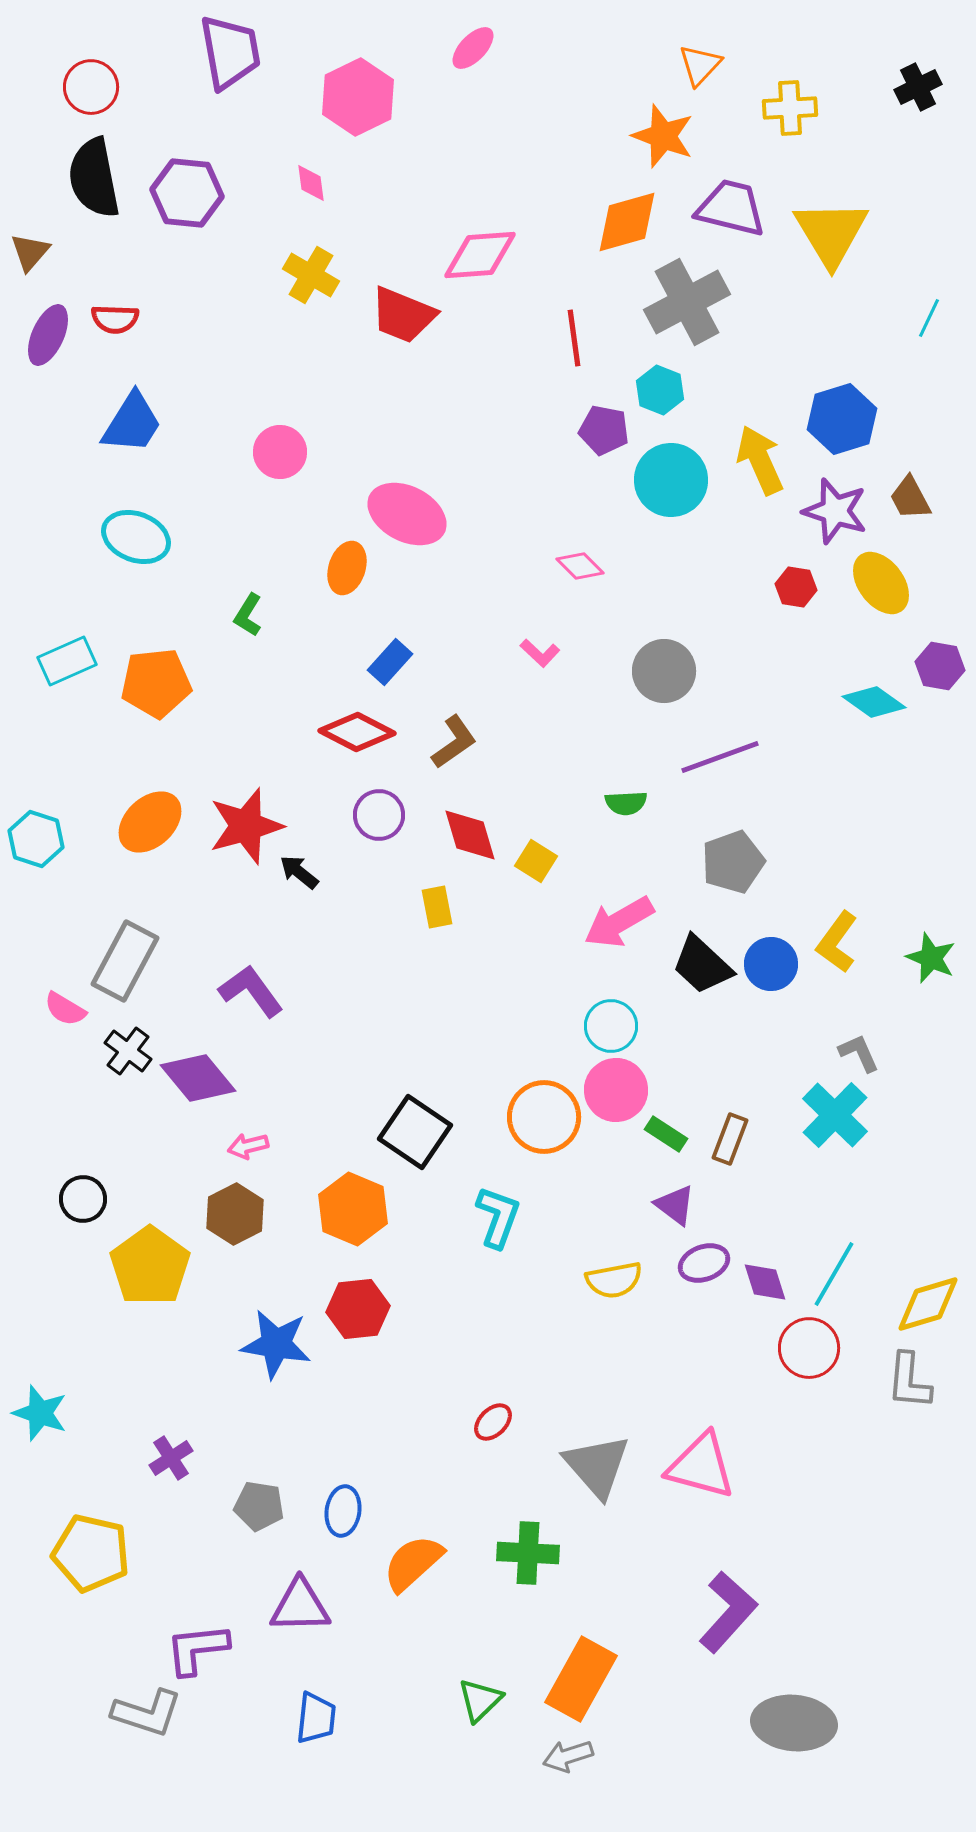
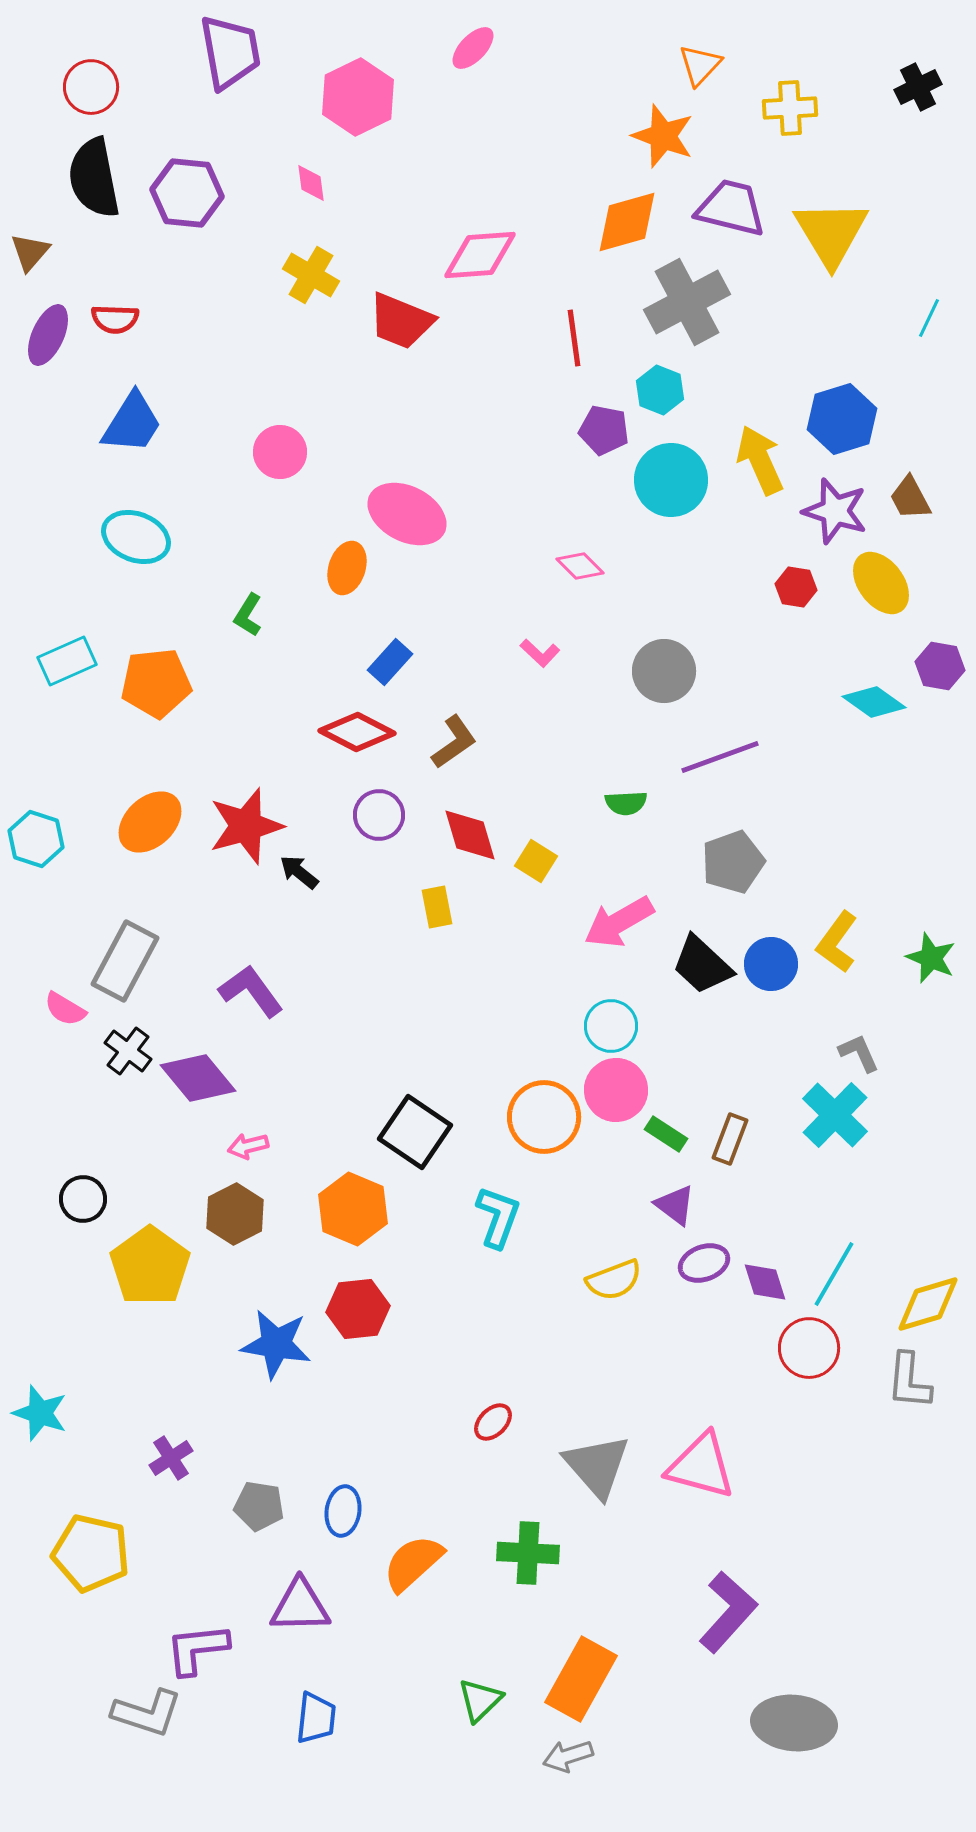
red trapezoid at (403, 315): moved 2 px left, 6 px down
yellow semicircle at (614, 1280): rotated 10 degrees counterclockwise
